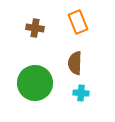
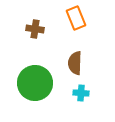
orange rectangle: moved 2 px left, 4 px up
brown cross: moved 1 px down
